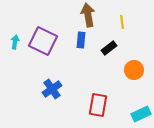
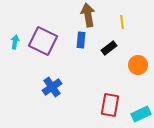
orange circle: moved 4 px right, 5 px up
blue cross: moved 2 px up
red rectangle: moved 12 px right
